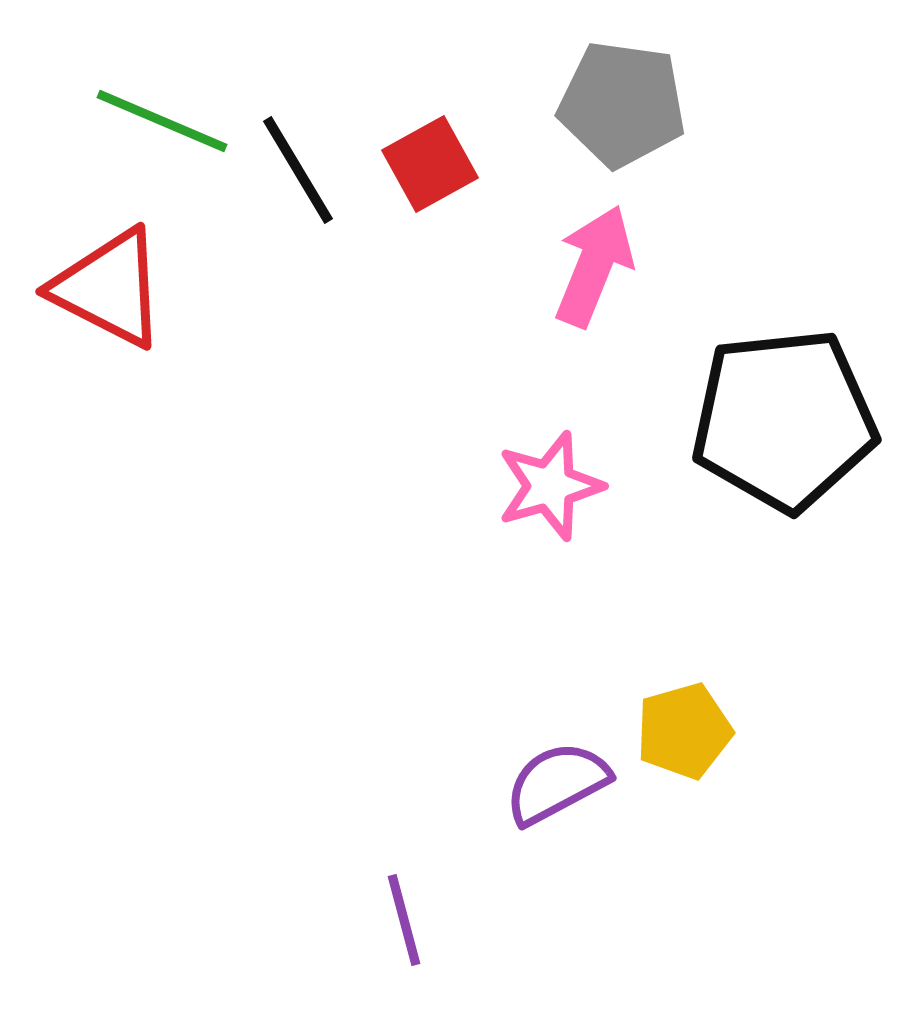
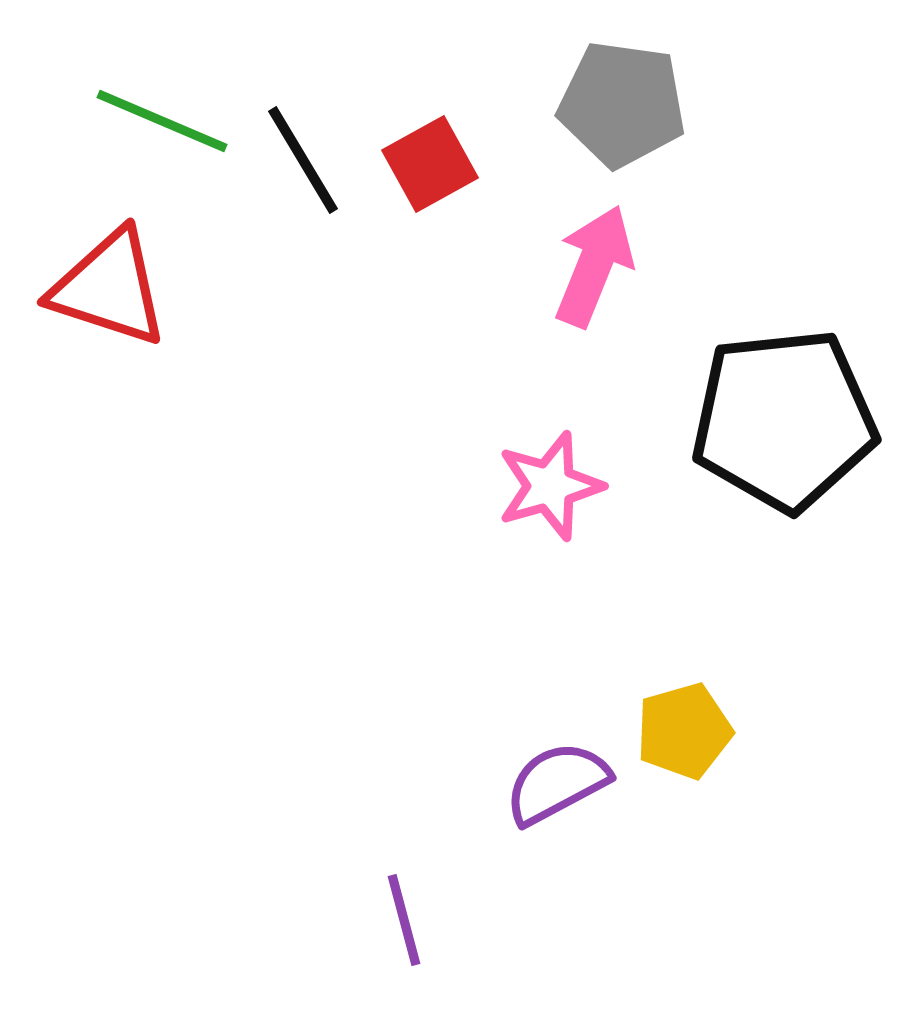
black line: moved 5 px right, 10 px up
red triangle: rotated 9 degrees counterclockwise
